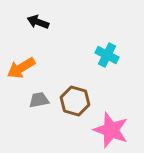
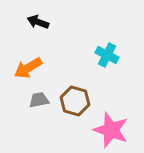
orange arrow: moved 7 px right
